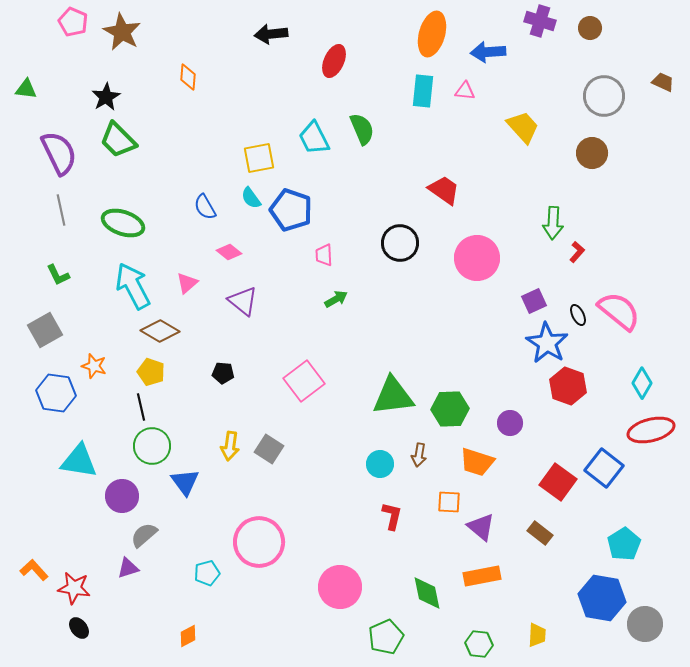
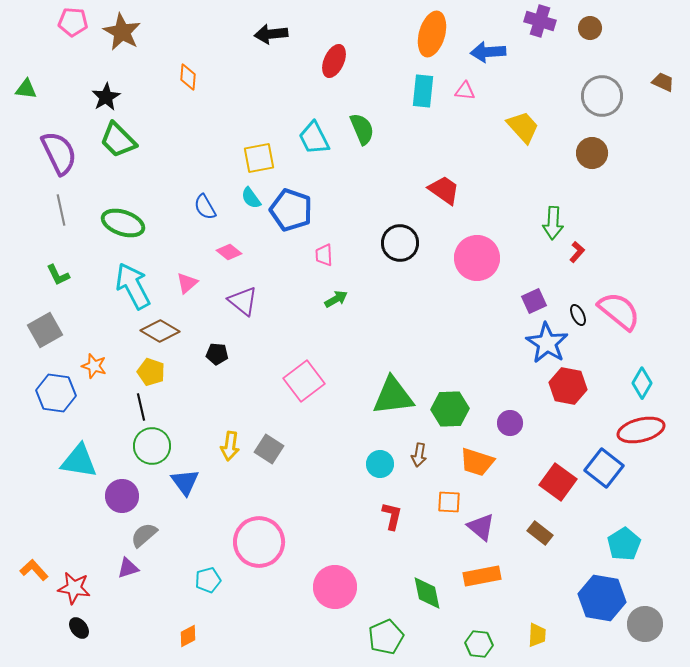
pink pentagon at (73, 22): rotated 20 degrees counterclockwise
gray circle at (604, 96): moved 2 px left
black pentagon at (223, 373): moved 6 px left, 19 px up
red hexagon at (568, 386): rotated 9 degrees counterclockwise
red ellipse at (651, 430): moved 10 px left
cyan pentagon at (207, 573): moved 1 px right, 7 px down
pink circle at (340, 587): moved 5 px left
